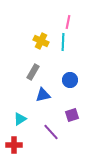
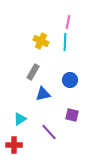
cyan line: moved 2 px right
blue triangle: moved 1 px up
purple square: rotated 32 degrees clockwise
purple line: moved 2 px left
